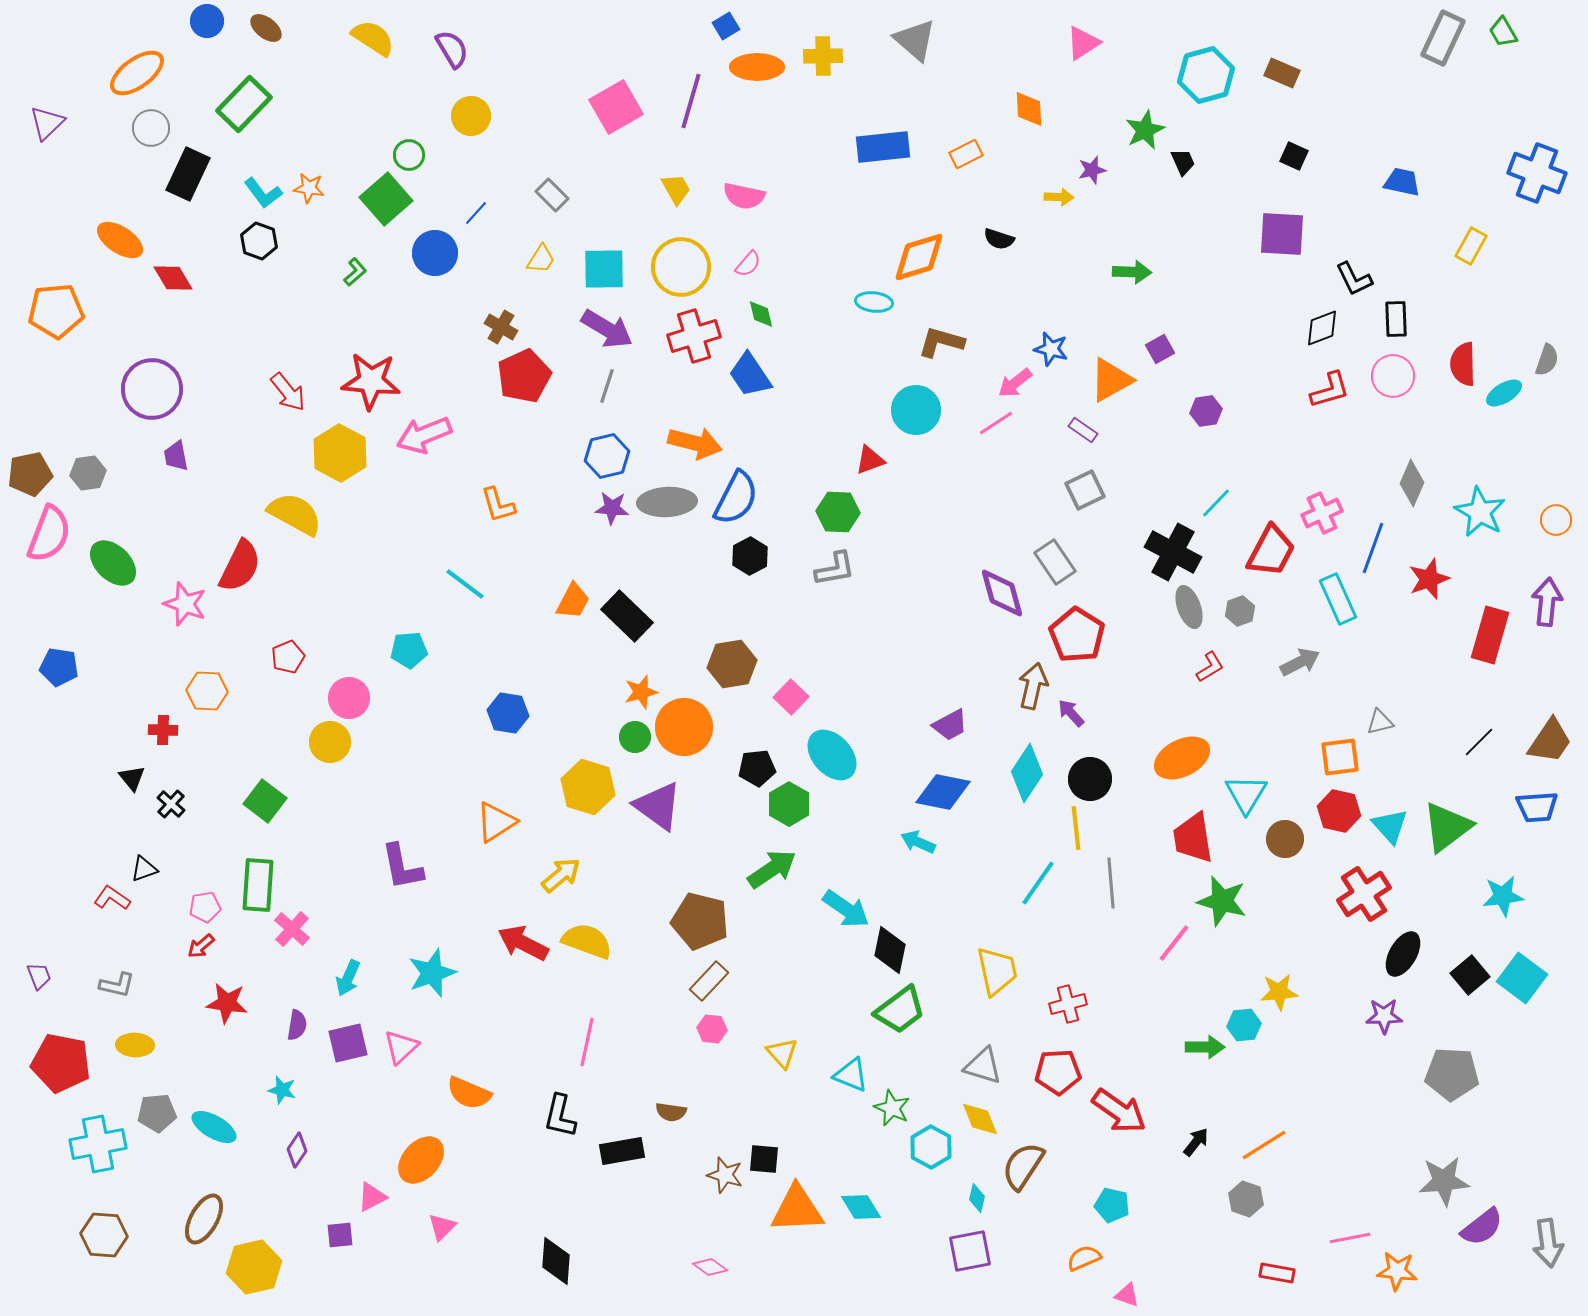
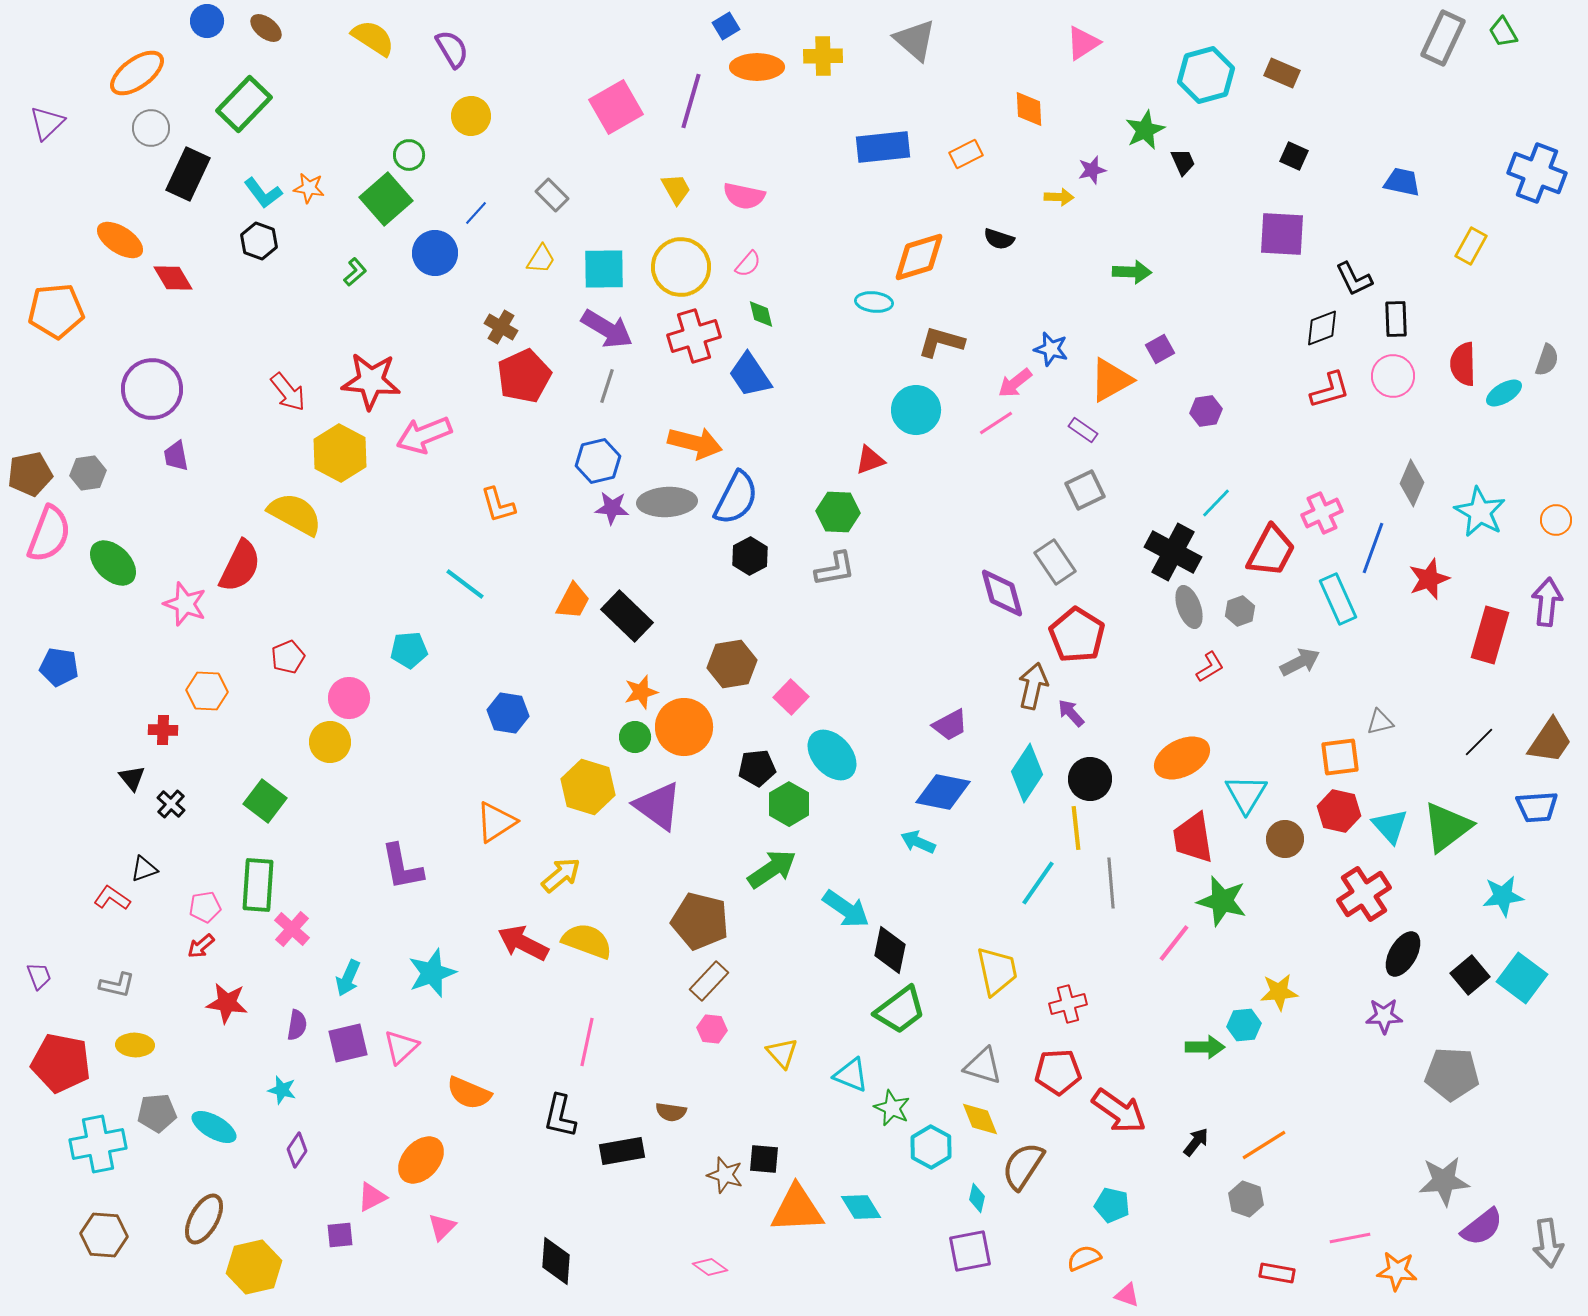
blue hexagon at (607, 456): moved 9 px left, 5 px down
